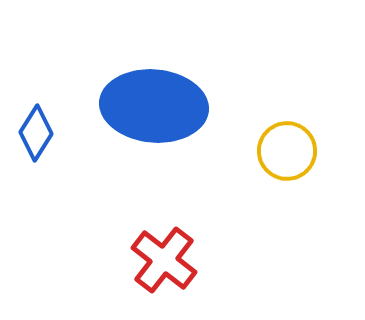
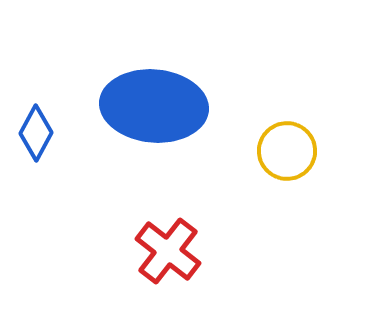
blue diamond: rotated 4 degrees counterclockwise
red cross: moved 4 px right, 9 px up
